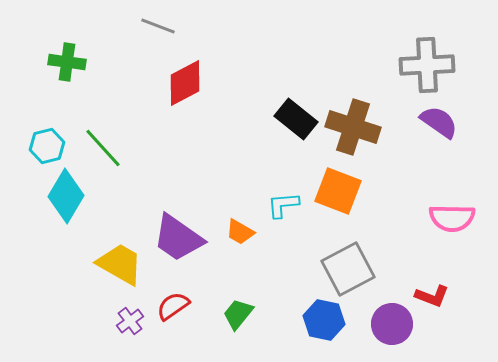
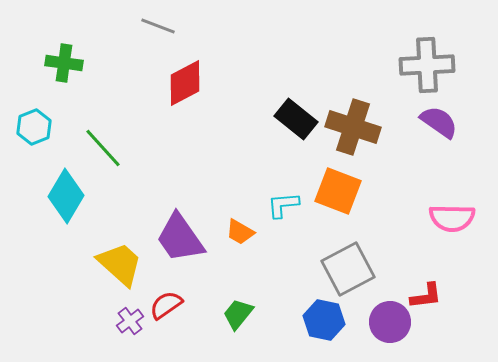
green cross: moved 3 px left, 1 px down
cyan hexagon: moved 13 px left, 19 px up; rotated 8 degrees counterclockwise
purple trapezoid: moved 2 px right; rotated 20 degrees clockwise
yellow trapezoid: rotated 12 degrees clockwise
red L-shape: moved 6 px left; rotated 28 degrees counterclockwise
red semicircle: moved 7 px left, 1 px up
purple circle: moved 2 px left, 2 px up
